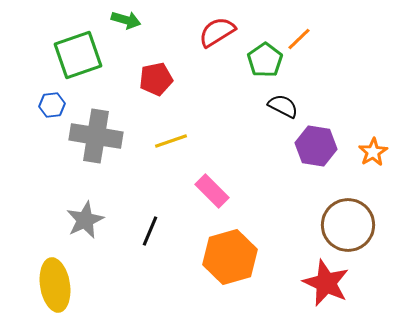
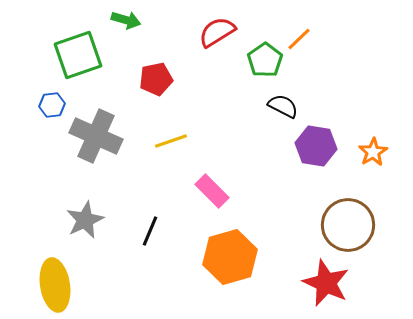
gray cross: rotated 15 degrees clockwise
